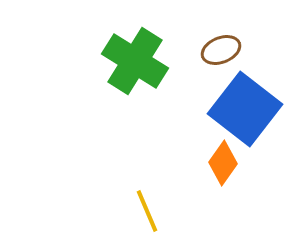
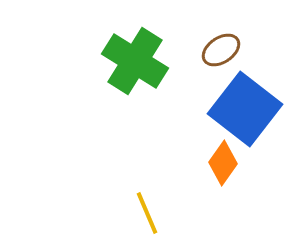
brown ellipse: rotated 12 degrees counterclockwise
yellow line: moved 2 px down
